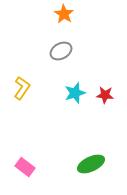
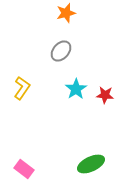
orange star: moved 2 px right, 1 px up; rotated 24 degrees clockwise
gray ellipse: rotated 20 degrees counterclockwise
cyan star: moved 1 px right, 4 px up; rotated 15 degrees counterclockwise
pink rectangle: moved 1 px left, 2 px down
